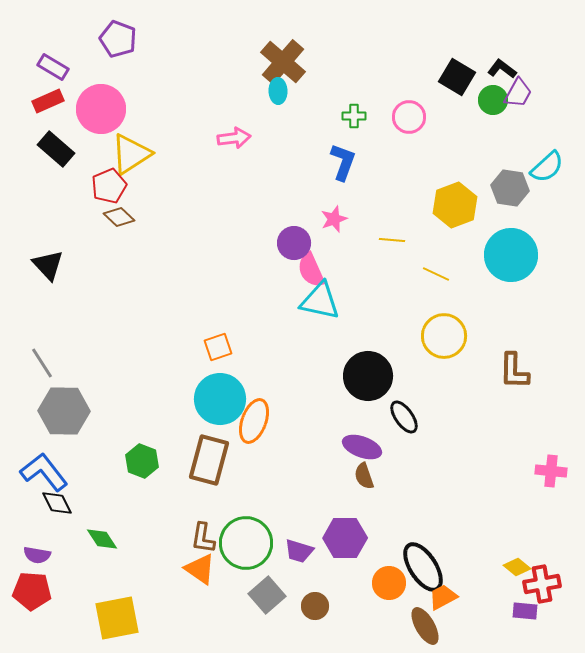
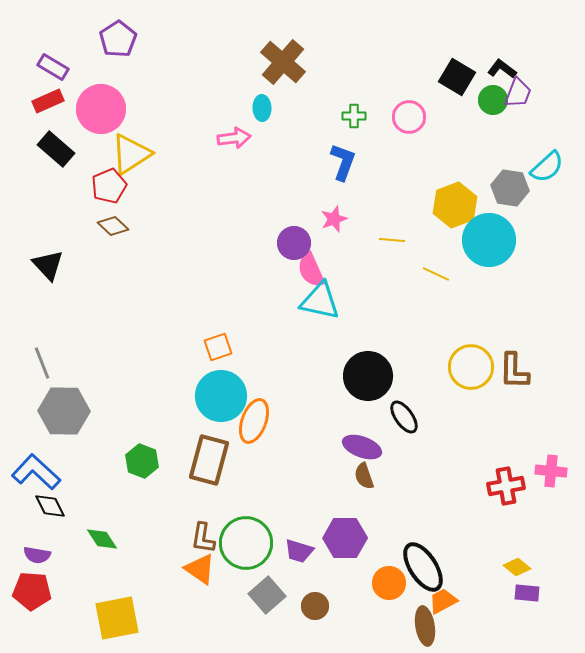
purple pentagon at (118, 39): rotated 18 degrees clockwise
cyan ellipse at (278, 91): moved 16 px left, 17 px down
purple trapezoid at (518, 93): rotated 8 degrees counterclockwise
brown diamond at (119, 217): moved 6 px left, 9 px down
cyan circle at (511, 255): moved 22 px left, 15 px up
yellow circle at (444, 336): moved 27 px right, 31 px down
gray line at (42, 363): rotated 12 degrees clockwise
cyan circle at (220, 399): moved 1 px right, 3 px up
blue L-shape at (44, 472): moved 8 px left; rotated 9 degrees counterclockwise
black diamond at (57, 503): moved 7 px left, 3 px down
red cross at (542, 584): moved 36 px left, 98 px up
orange trapezoid at (443, 597): moved 4 px down
purple rectangle at (525, 611): moved 2 px right, 18 px up
brown ellipse at (425, 626): rotated 21 degrees clockwise
